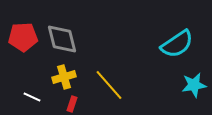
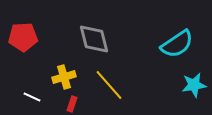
gray diamond: moved 32 px right
